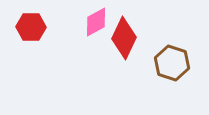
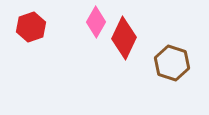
pink diamond: rotated 32 degrees counterclockwise
red hexagon: rotated 20 degrees counterclockwise
